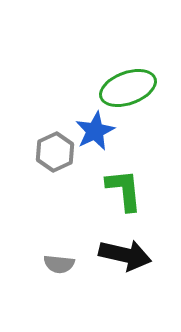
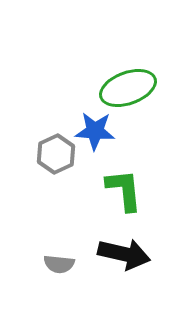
blue star: rotated 30 degrees clockwise
gray hexagon: moved 1 px right, 2 px down
black arrow: moved 1 px left, 1 px up
